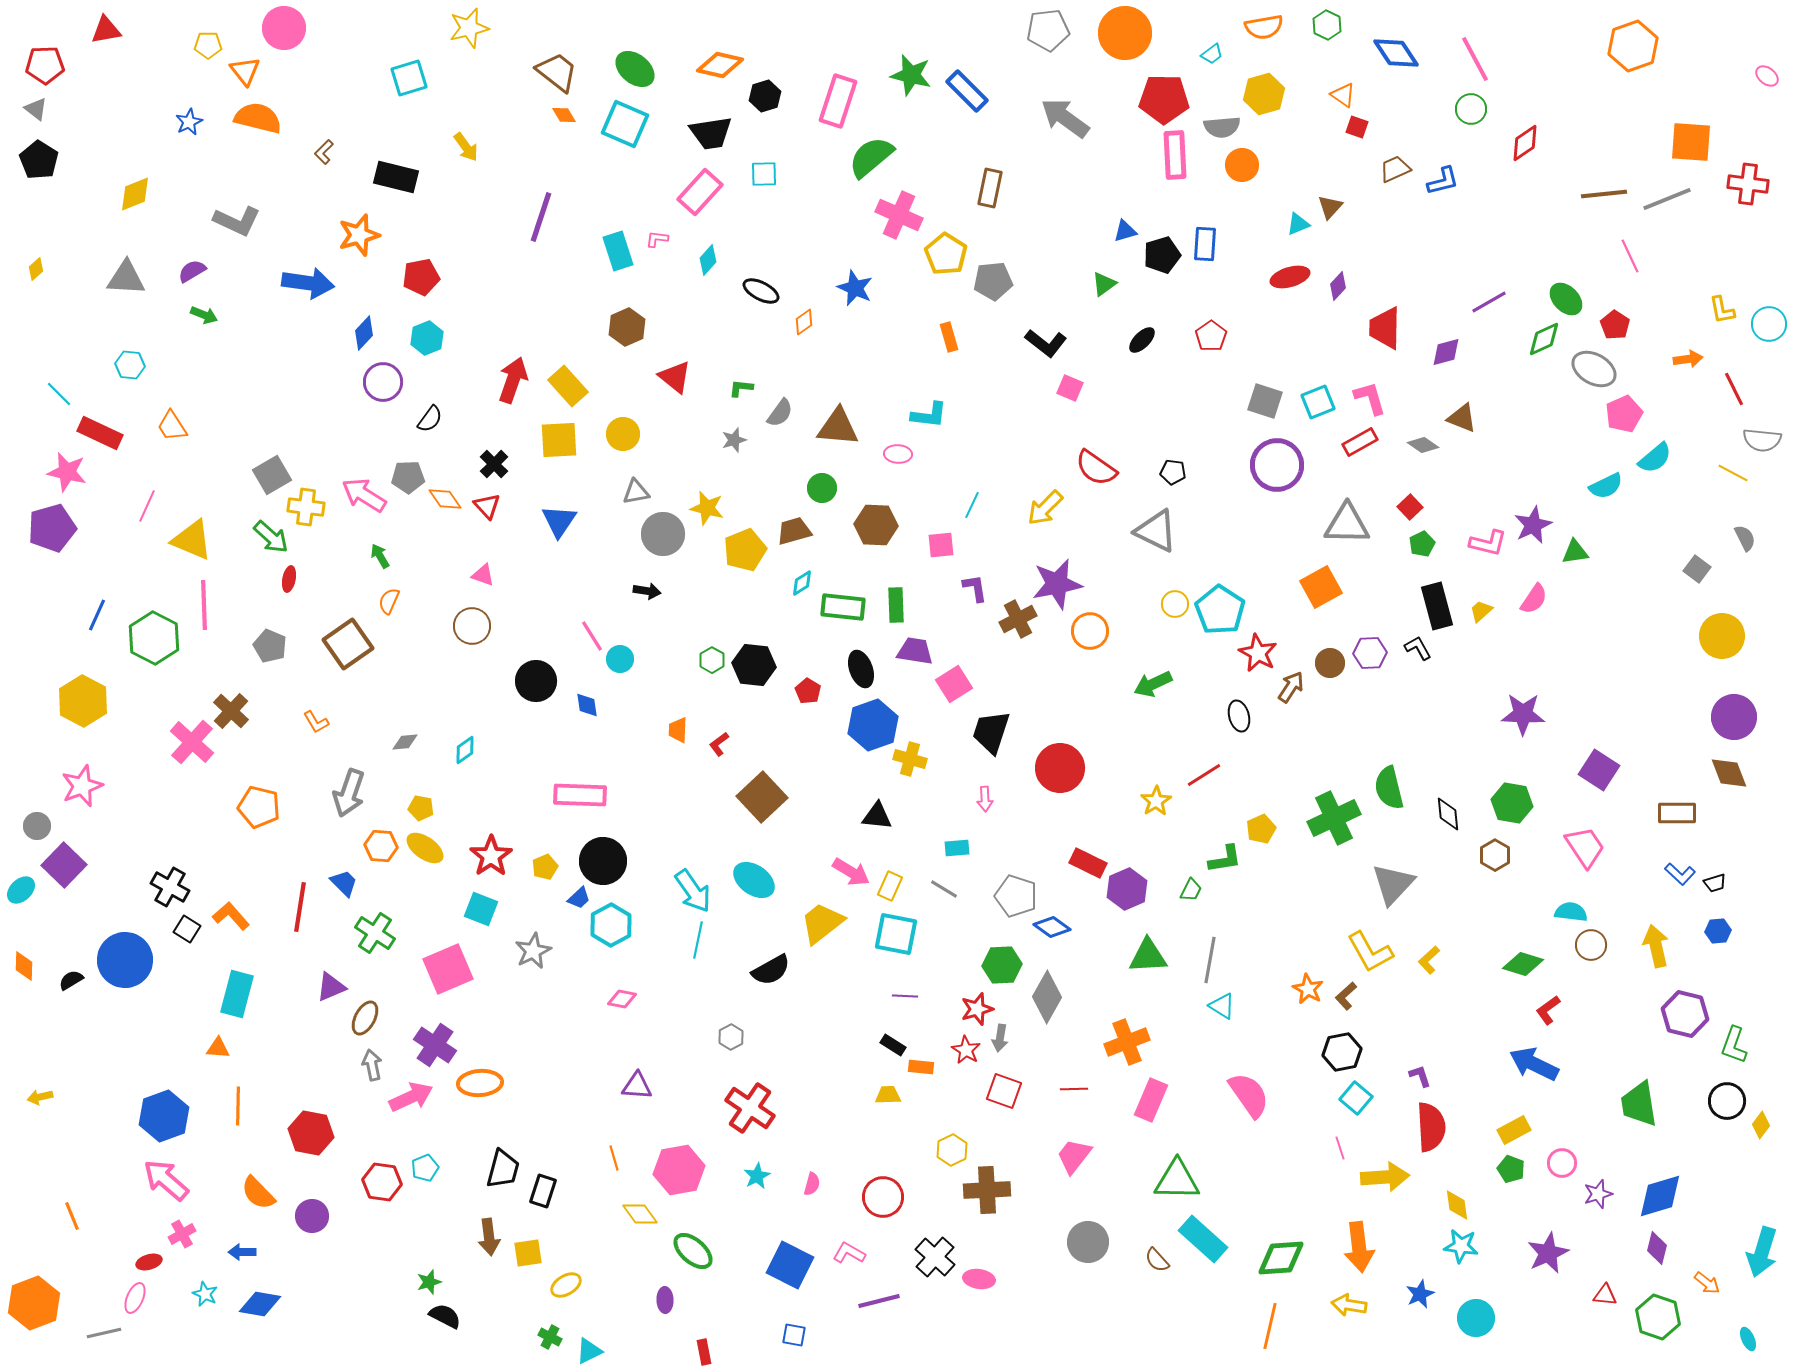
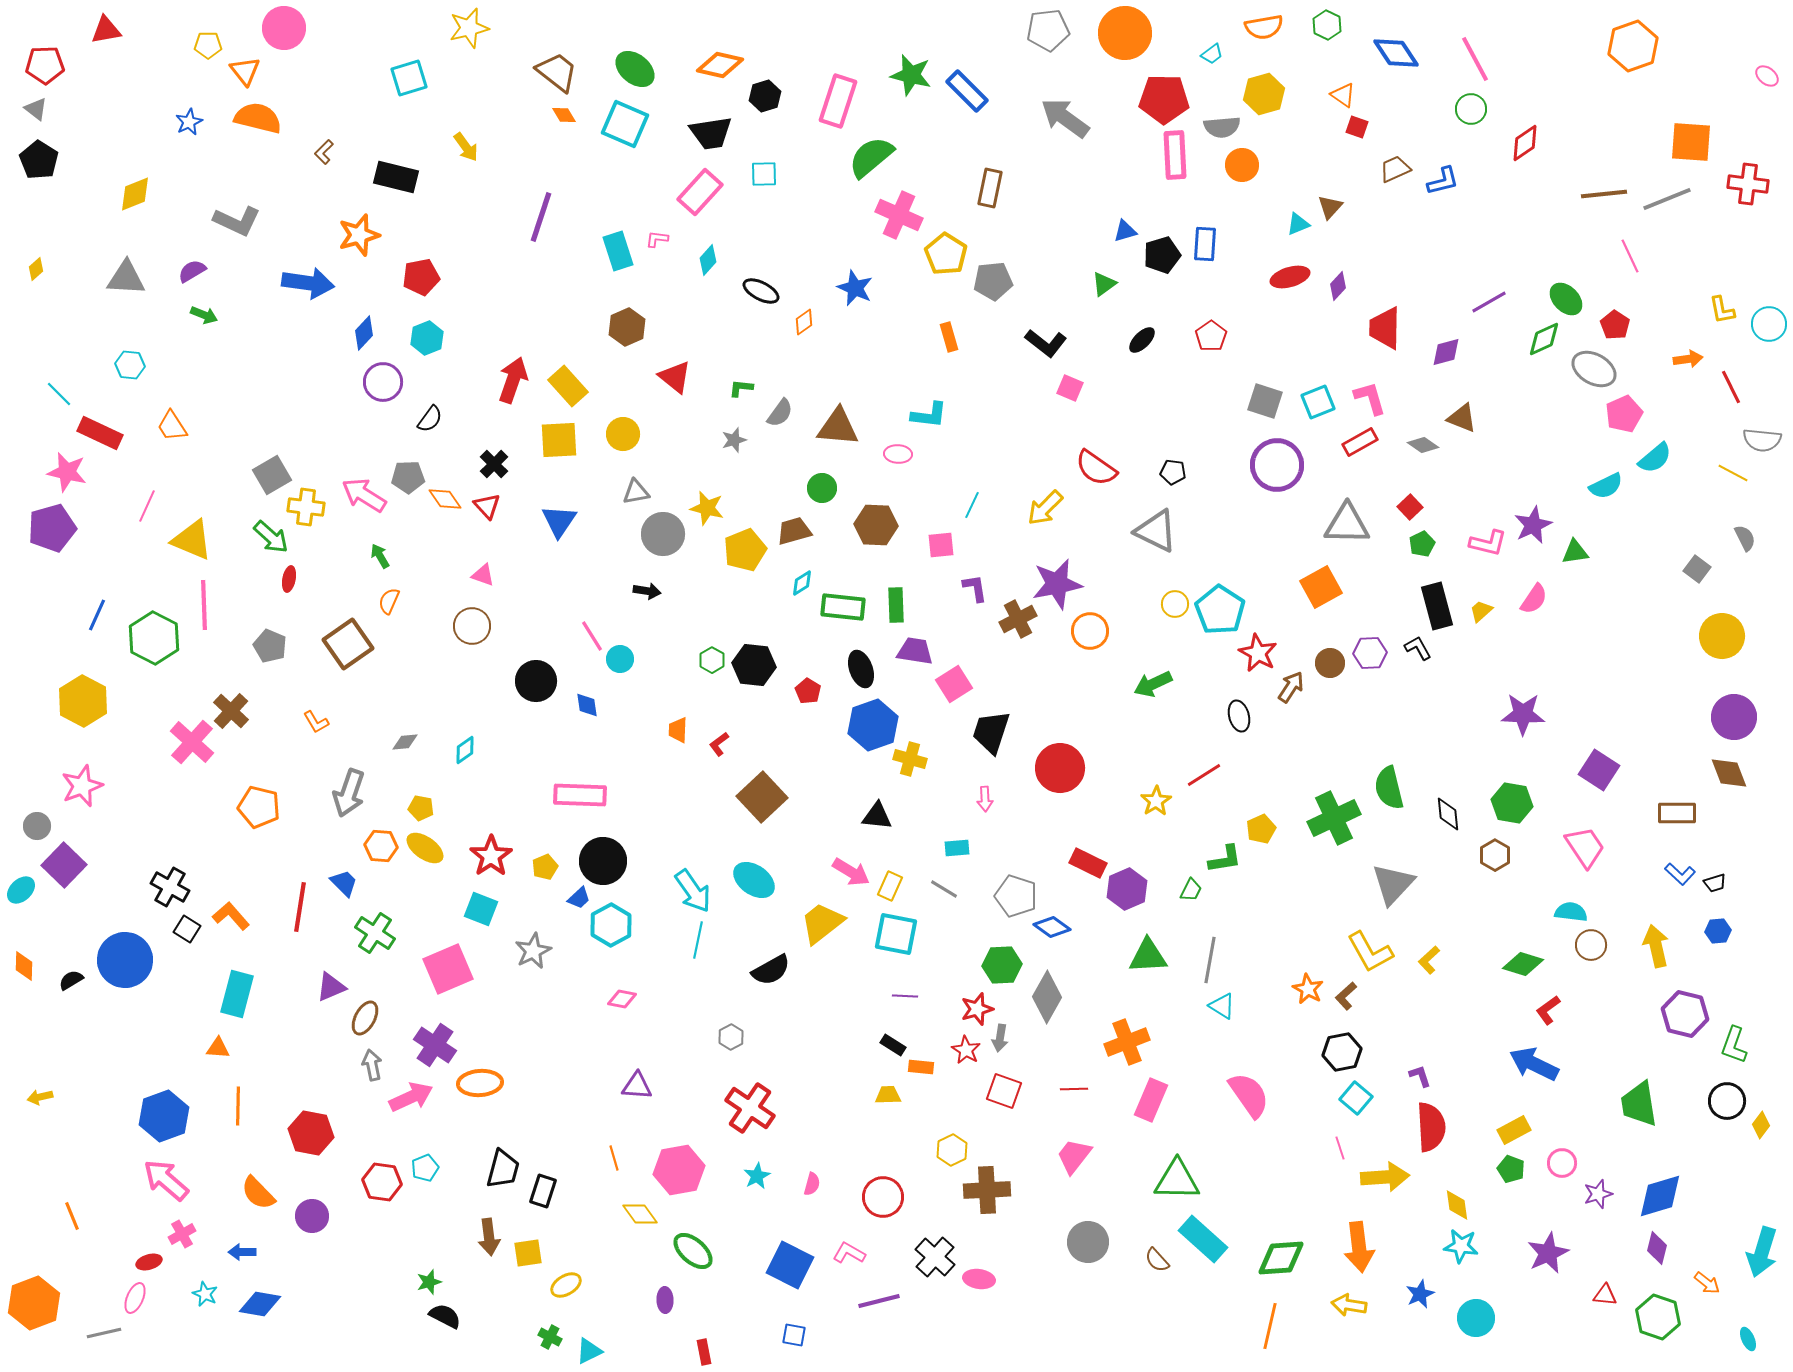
red line at (1734, 389): moved 3 px left, 2 px up
